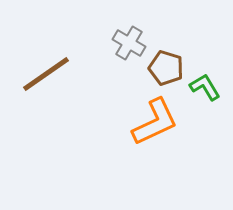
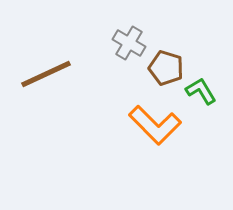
brown line: rotated 10 degrees clockwise
green L-shape: moved 4 px left, 4 px down
orange L-shape: moved 3 px down; rotated 70 degrees clockwise
